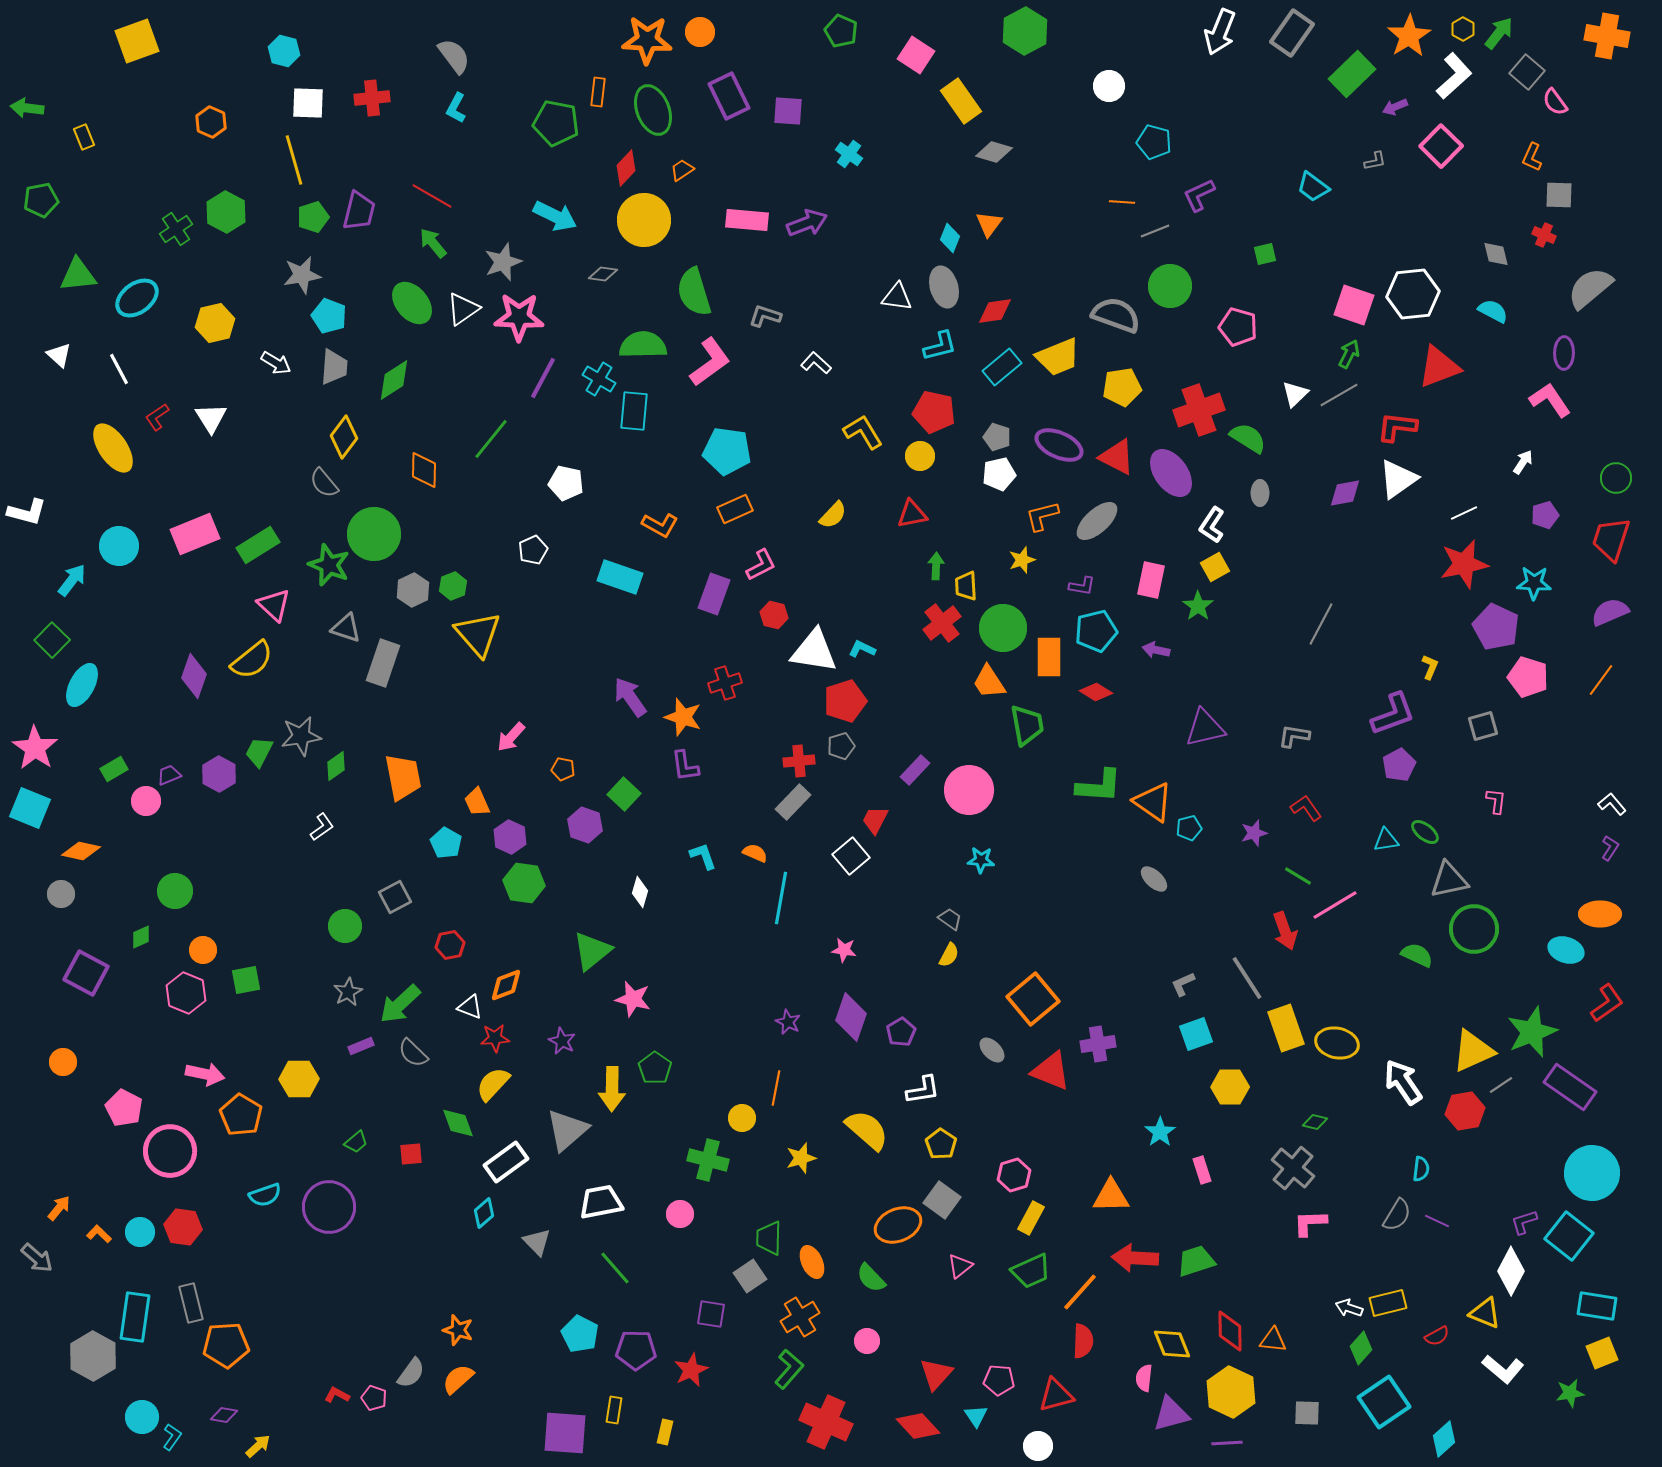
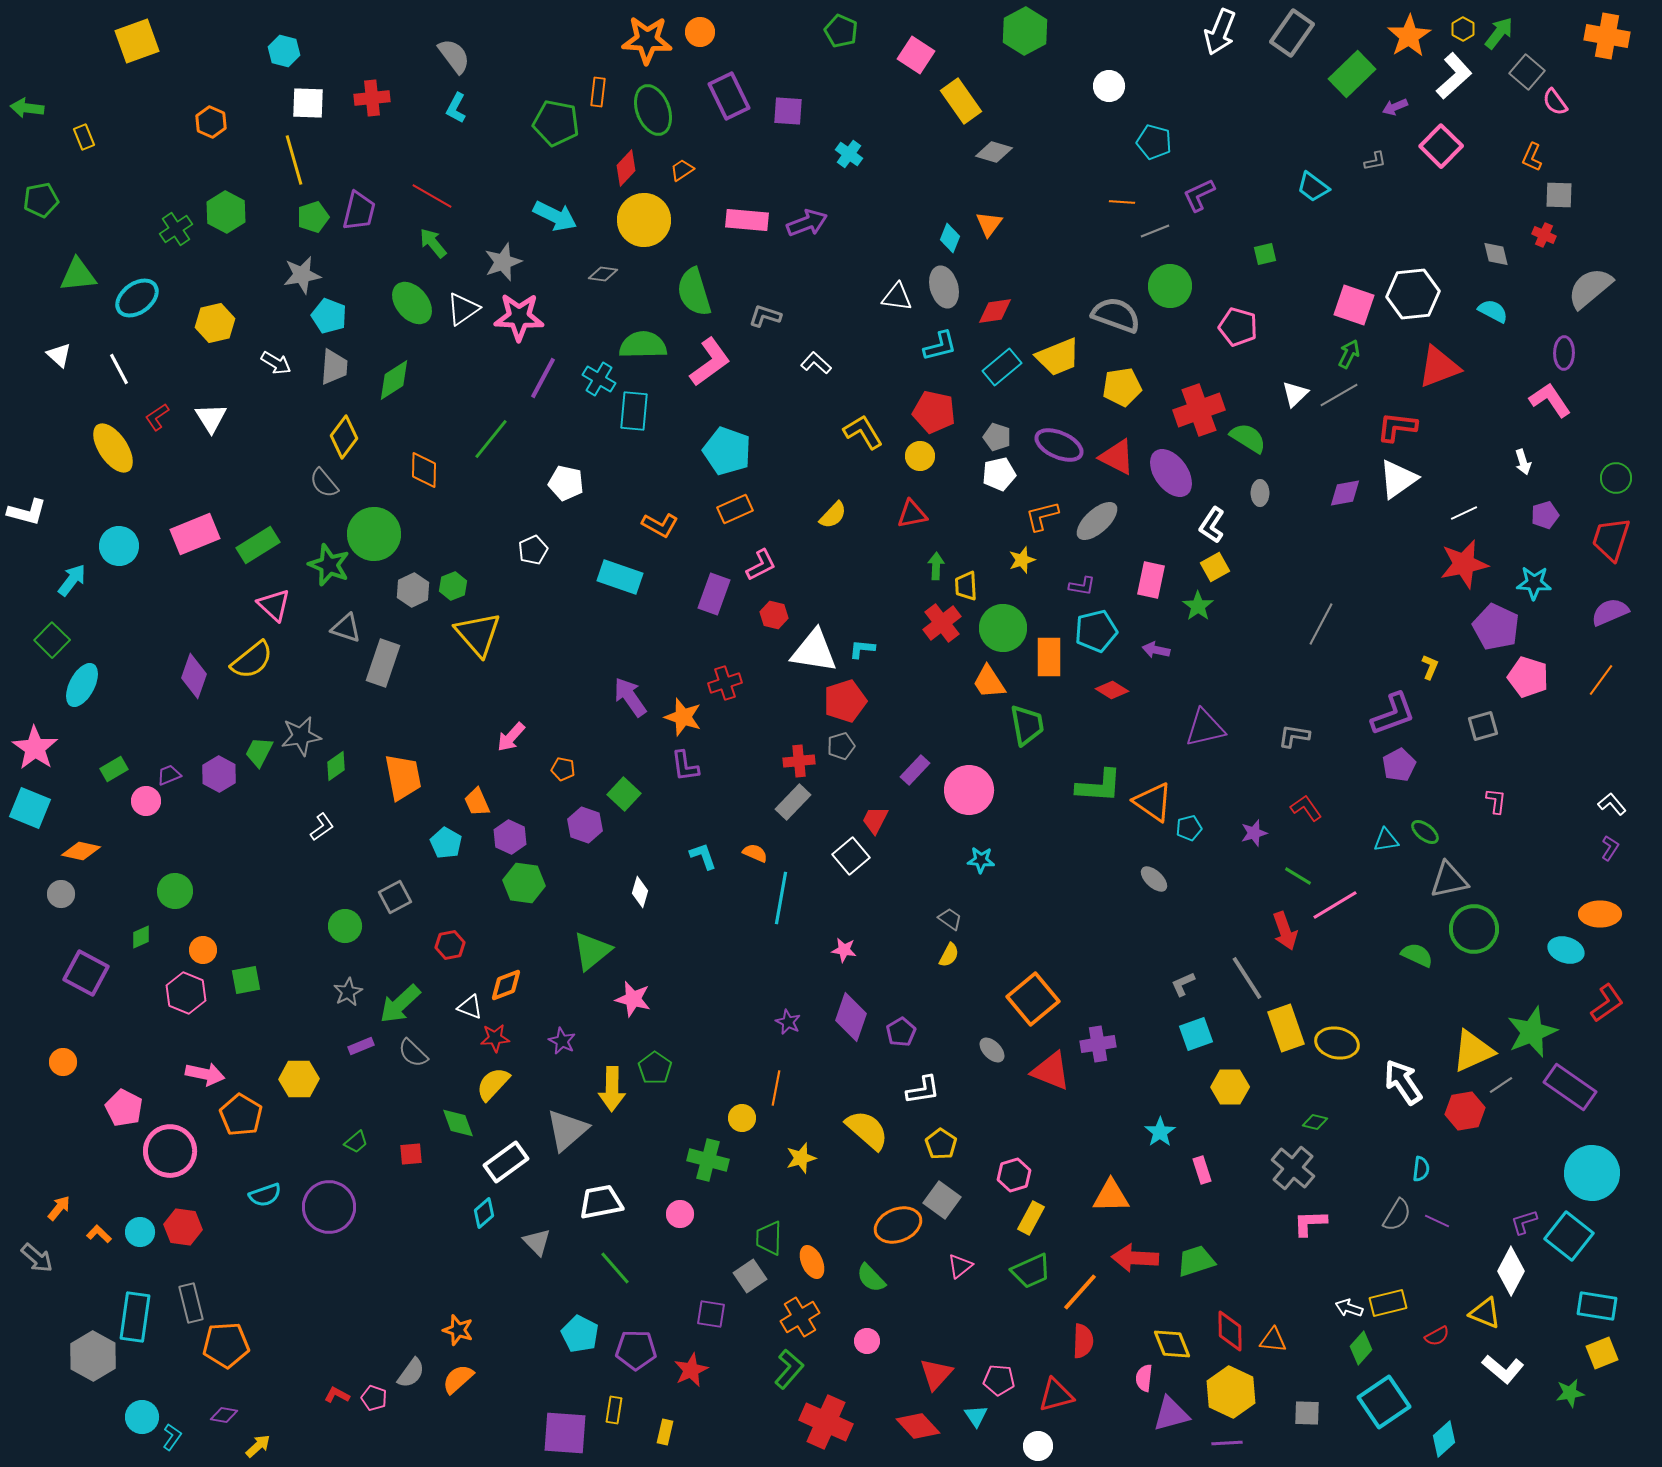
cyan pentagon at (727, 451): rotated 12 degrees clockwise
white arrow at (1523, 462): rotated 130 degrees clockwise
cyan L-shape at (862, 649): rotated 20 degrees counterclockwise
red diamond at (1096, 692): moved 16 px right, 2 px up
